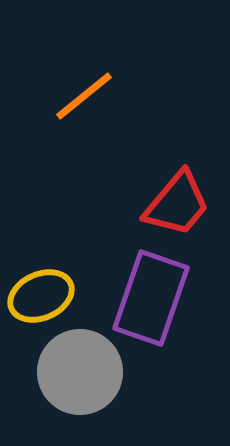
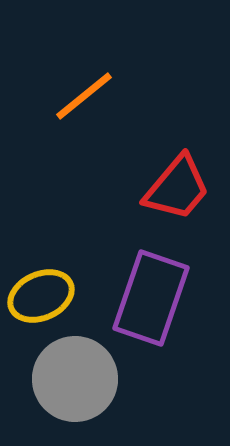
red trapezoid: moved 16 px up
gray circle: moved 5 px left, 7 px down
